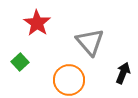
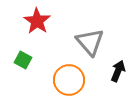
red star: moved 2 px up
green square: moved 3 px right, 2 px up; rotated 18 degrees counterclockwise
black arrow: moved 5 px left, 2 px up
